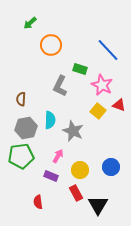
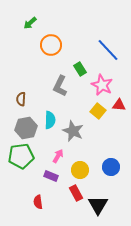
green rectangle: rotated 40 degrees clockwise
red triangle: rotated 16 degrees counterclockwise
